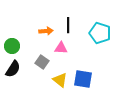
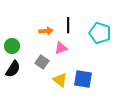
pink triangle: rotated 24 degrees counterclockwise
